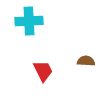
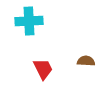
red trapezoid: moved 2 px up
